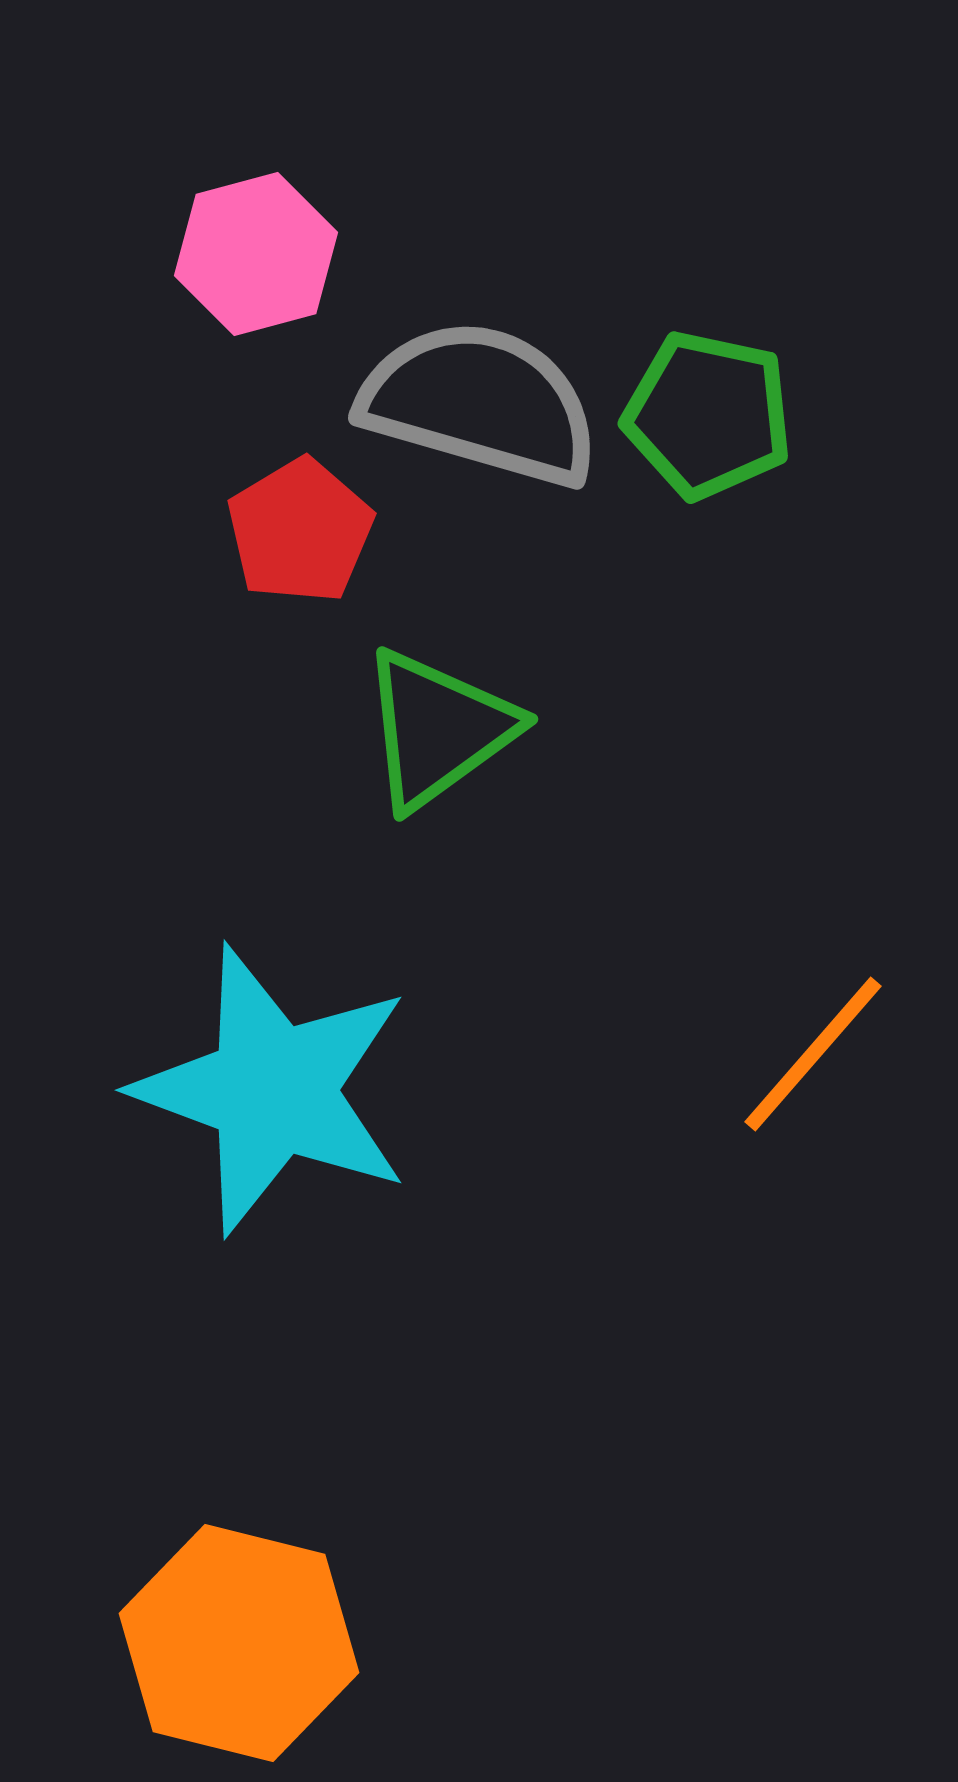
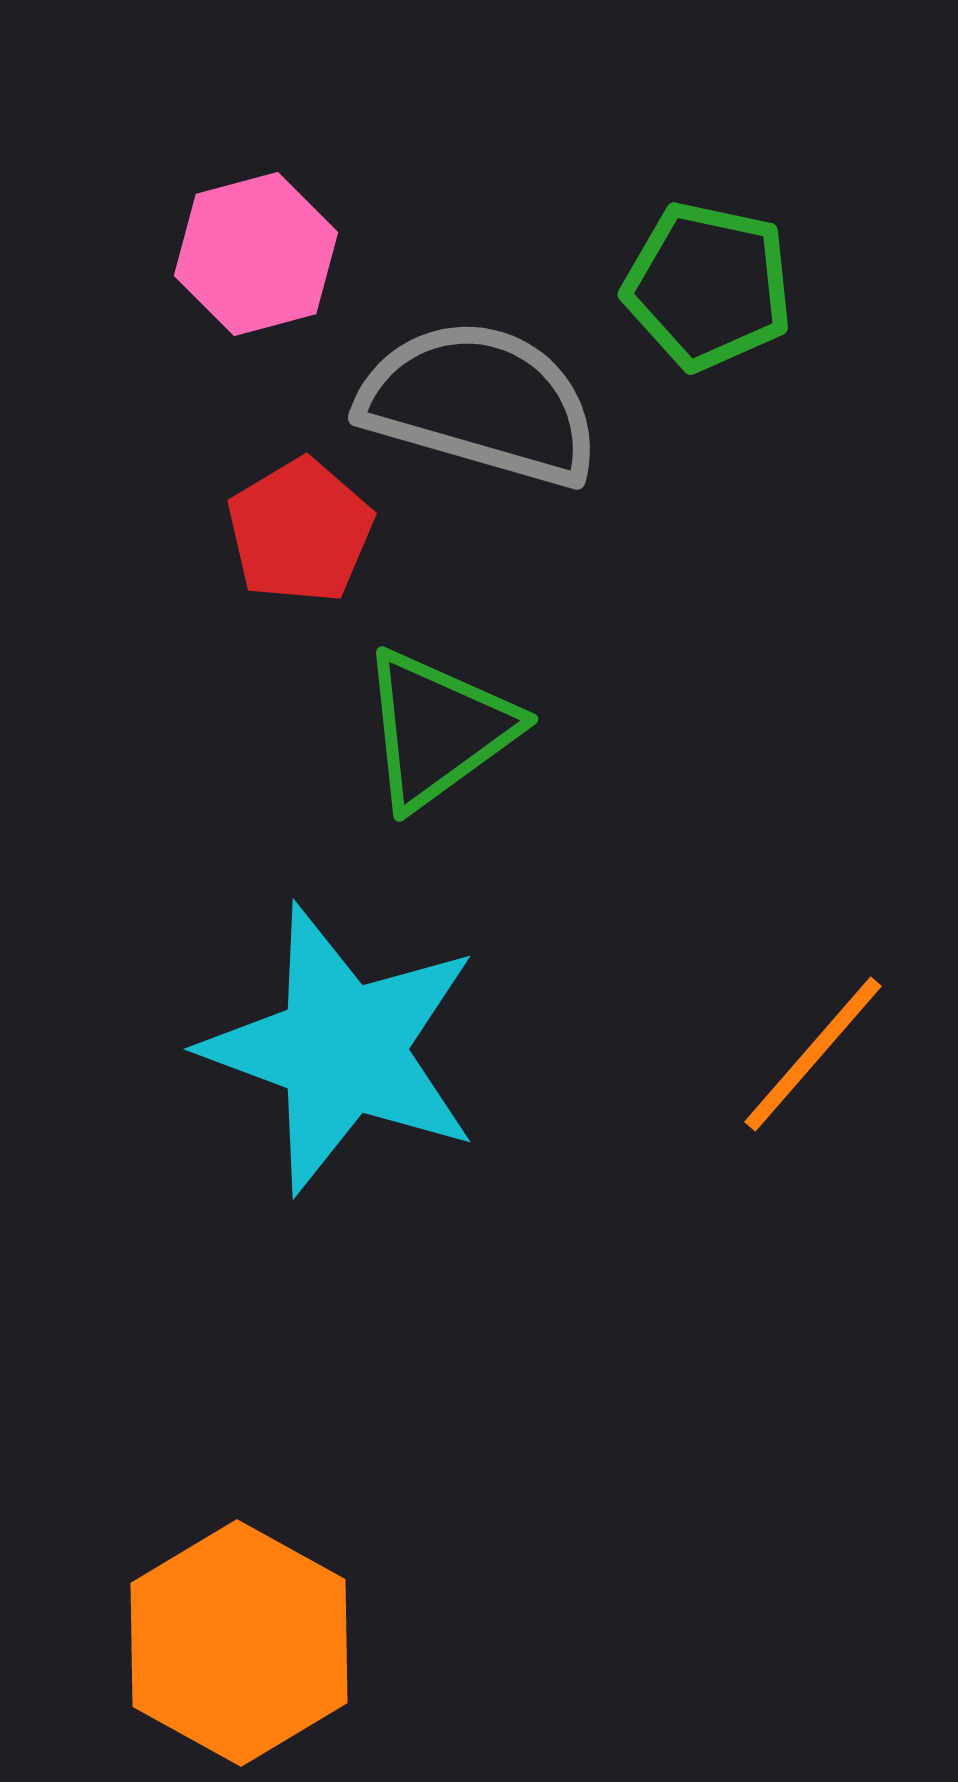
green pentagon: moved 129 px up
cyan star: moved 69 px right, 41 px up
orange hexagon: rotated 15 degrees clockwise
